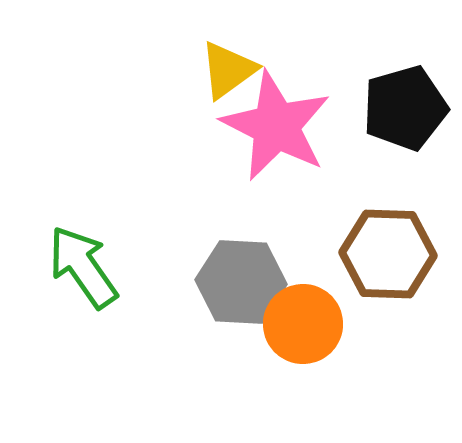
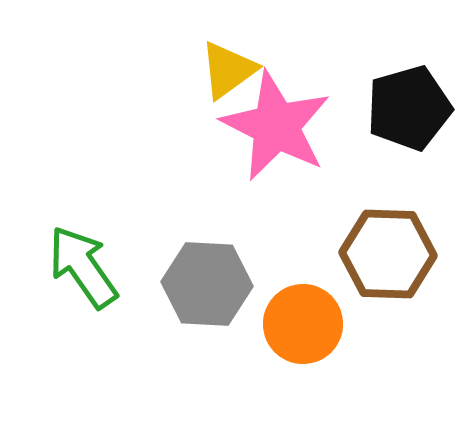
black pentagon: moved 4 px right
gray hexagon: moved 34 px left, 2 px down
